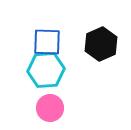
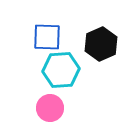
blue square: moved 5 px up
cyan hexagon: moved 15 px right
